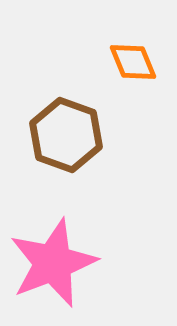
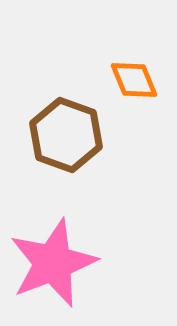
orange diamond: moved 1 px right, 18 px down
